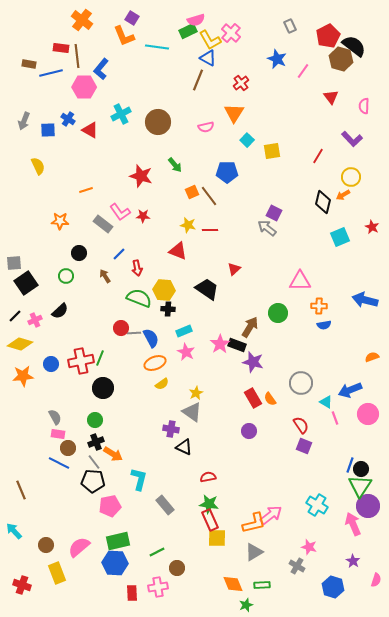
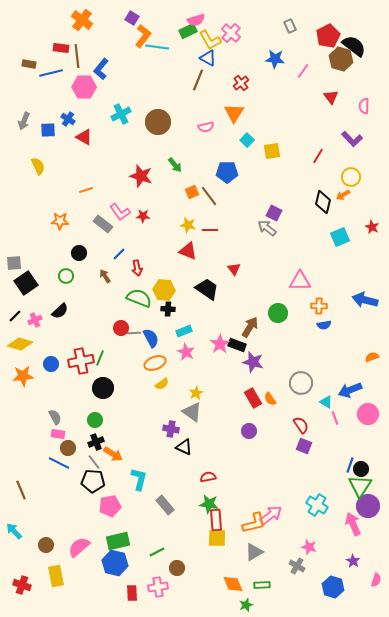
orange L-shape at (124, 36): moved 19 px right; rotated 120 degrees counterclockwise
blue star at (277, 59): moved 2 px left; rotated 18 degrees counterclockwise
red triangle at (90, 130): moved 6 px left, 7 px down
red triangle at (178, 251): moved 10 px right
red triangle at (234, 269): rotated 24 degrees counterclockwise
red rectangle at (210, 520): moved 6 px right; rotated 20 degrees clockwise
blue hexagon at (115, 563): rotated 10 degrees clockwise
yellow rectangle at (57, 573): moved 1 px left, 3 px down; rotated 10 degrees clockwise
